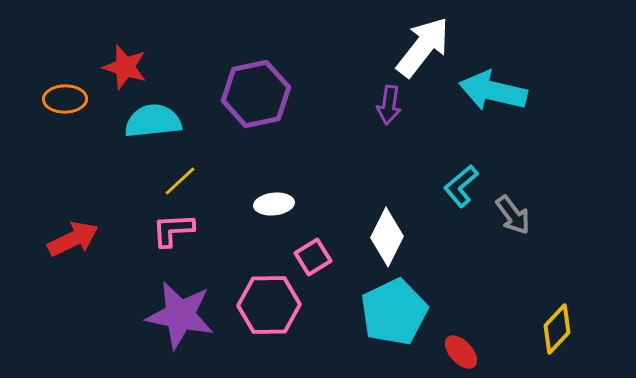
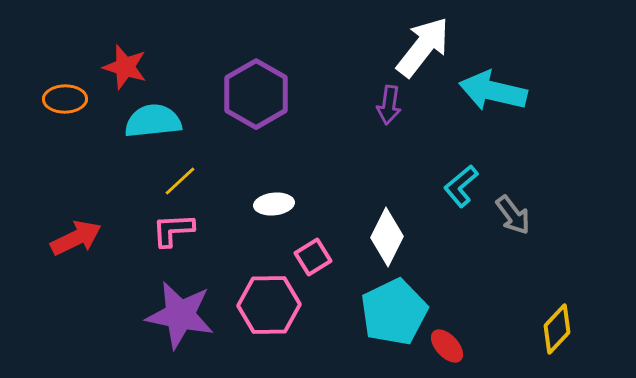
purple hexagon: rotated 18 degrees counterclockwise
red arrow: moved 3 px right, 1 px up
red ellipse: moved 14 px left, 6 px up
